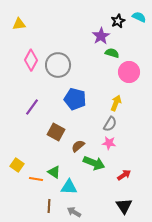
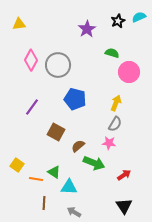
cyan semicircle: rotated 48 degrees counterclockwise
purple star: moved 14 px left, 7 px up
gray semicircle: moved 5 px right
brown line: moved 5 px left, 3 px up
